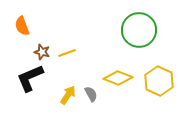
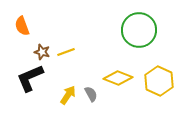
yellow line: moved 1 px left, 1 px up
